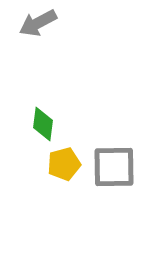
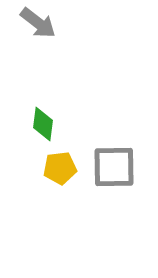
gray arrow: rotated 114 degrees counterclockwise
yellow pentagon: moved 4 px left, 4 px down; rotated 8 degrees clockwise
